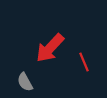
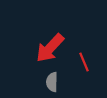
gray semicircle: moved 27 px right; rotated 30 degrees clockwise
